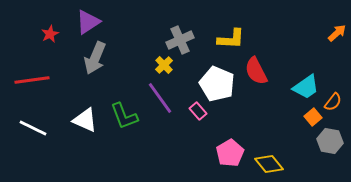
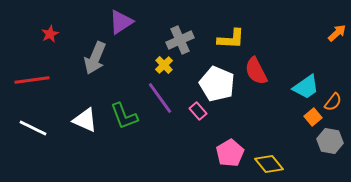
purple triangle: moved 33 px right
